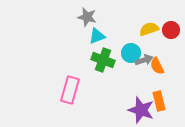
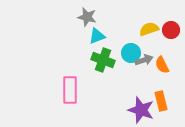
orange semicircle: moved 5 px right, 1 px up
pink rectangle: rotated 16 degrees counterclockwise
orange rectangle: moved 2 px right
